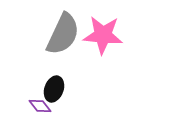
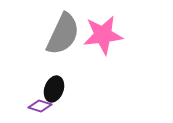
pink star: rotated 12 degrees counterclockwise
purple diamond: rotated 35 degrees counterclockwise
